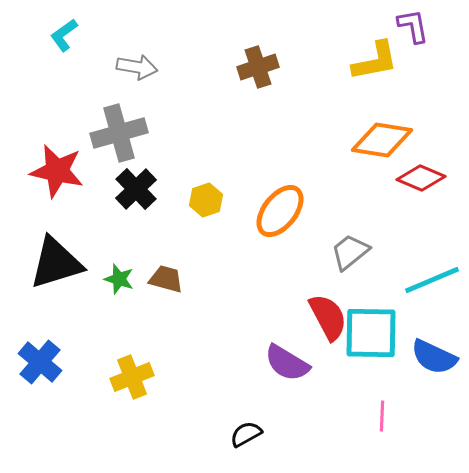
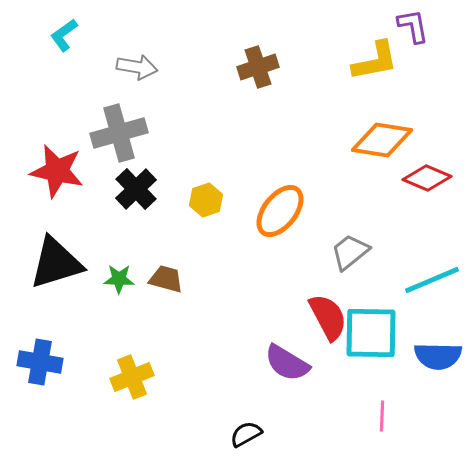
red diamond: moved 6 px right
green star: rotated 16 degrees counterclockwise
blue semicircle: moved 4 px right, 1 px up; rotated 24 degrees counterclockwise
blue cross: rotated 30 degrees counterclockwise
